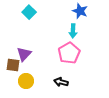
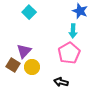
purple triangle: moved 3 px up
brown square: rotated 24 degrees clockwise
yellow circle: moved 6 px right, 14 px up
